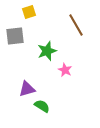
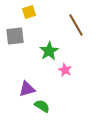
green star: moved 2 px right; rotated 12 degrees counterclockwise
